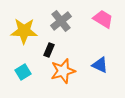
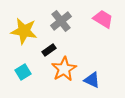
yellow star: rotated 8 degrees clockwise
black rectangle: rotated 32 degrees clockwise
blue triangle: moved 8 px left, 15 px down
orange star: moved 1 px right, 2 px up; rotated 15 degrees counterclockwise
